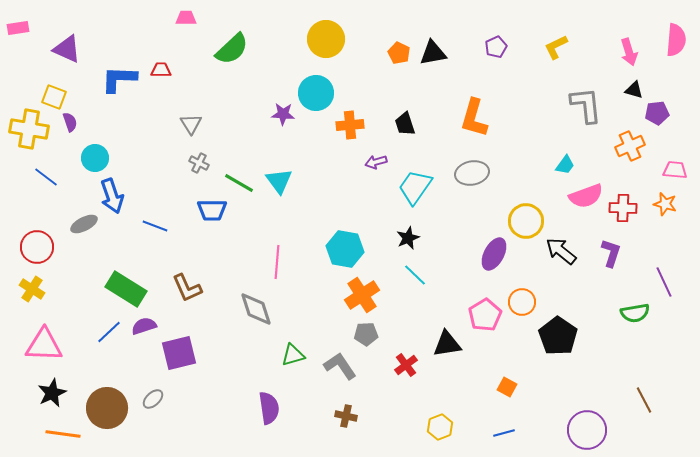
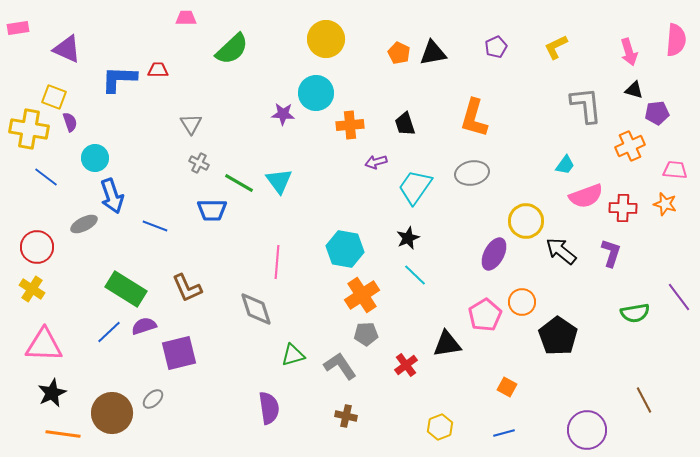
red trapezoid at (161, 70): moved 3 px left
purple line at (664, 282): moved 15 px right, 15 px down; rotated 12 degrees counterclockwise
brown circle at (107, 408): moved 5 px right, 5 px down
